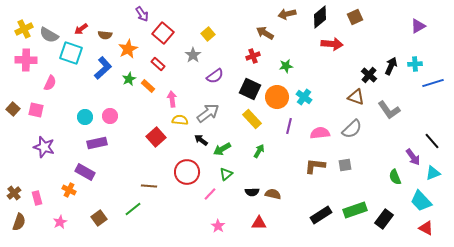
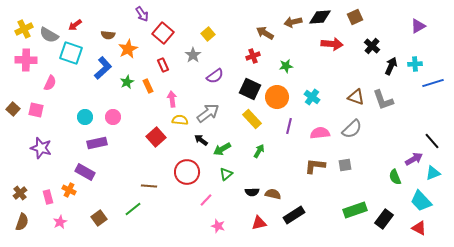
brown arrow at (287, 14): moved 6 px right, 8 px down
black diamond at (320, 17): rotated 35 degrees clockwise
red arrow at (81, 29): moved 6 px left, 4 px up
brown semicircle at (105, 35): moved 3 px right
red rectangle at (158, 64): moved 5 px right, 1 px down; rotated 24 degrees clockwise
black cross at (369, 75): moved 3 px right, 29 px up
green star at (129, 79): moved 2 px left, 3 px down
orange rectangle at (148, 86): rotated 24 degrees clockwise
cyan cross at (304, 97): moved 8 px right
gray L-shape at (389, 110): moved 6 px left, 10 px up; rotated 15 degrees clockwise
pink circle at (110, 116): moved 3 px right, 1 px down
purple star at (44, 147): moved 3 px left, 1 px down
purple arrow at (413, 157): moved 1 px right, 2 px down; rotated 84 degrees counterclockwise
brown cross at (14, 193): moved 6 px right
pink line at (210, 194): moved 4 px left, 6 px down
pink rectangle at (37, 198): moved 11 px right, 1 px up
black rectangle at (321, 215): moved 27 px left
brown semicircle at (19, 222): moved 3 px right
red triangle at (259, 223): rotated 14 degrees counterclockwise
pink star at (218, 226): rotated 16 degrees counterclockwise
red triangle at (426, 228): moved 7 px left
